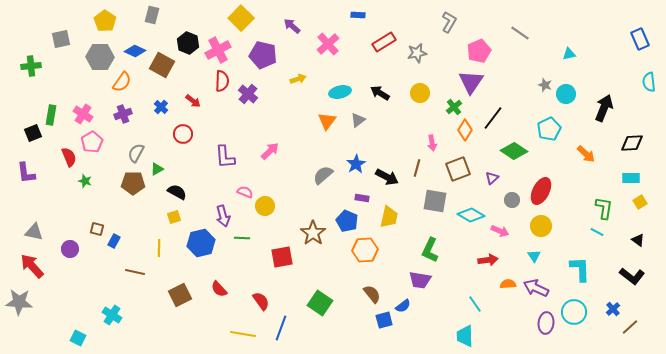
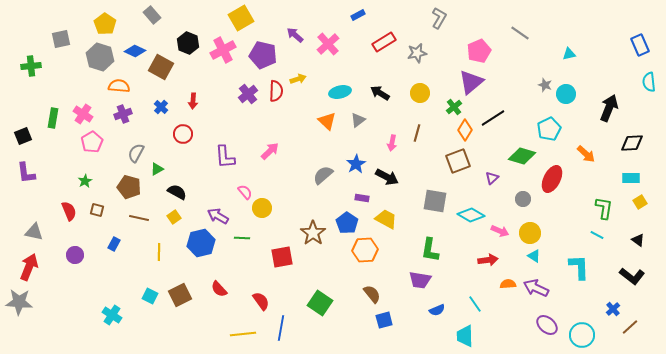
gray rectangle at (152, 15): rotated 54 degrees counterclockwise
blue rectangle at (358, 15): rotated 32 degrees counterclockwise
yellow square at (241, 18): rotated 15 degrees clockwise
yellow pentagon at (105, 21): moved 3 px down
gray L-shape at (449, 22): moved 10 px left, 4 px up
purple arrow at (292, 26): moved 3 px right, 9 px down
blue rectangle at (640, 39): moved 6 px down
pink cross at (218, 50): moved 5 px right
gray hexagon at (100, 57): rotated 16 degrees clockwise
brown square at (162, 65): moved 1 px left, 2 px down
red semicircle at (222, 81): moved 54 px right, 10 px down
orange semicircle at (122, 82): moved 3 px left, 4 px down; rotated 120 degrees counterclockwise
purple triangle at (471, 82): rotated 16 degrees clockwise
purple cross at (248, 94): rotated 12 degrees clockwise
red arrow at (193, 101): rotated 56 degrees clockwise
black arrow at (604, 108): moved 5 px right
green rectangle at (51, 115): moved 2 px right, 3 px down
black line at (493, 118): rotated 20 degrees clockwise
orange triangle at (327, 121): rotated 24 degrees counterclockwise
black square at (33, 133): moved 10 px left, 3 px down
pink arrow at (432, 143): moved 40 px left; rotated 21 degrees clockwise
green diamond at (514, 151): moved 8 px right, 5 px down; rotated 16 degrees counterclockwise
red semicircle at (69, 157): moved 54 px down
brown line at (417, 168): moved 35 px up
brown square at (458, 169): moved 8 px up
green star at (85, 181): rotated 24 degrees clockwise
brown pentagon at (133, 183): moved 4 px left, 4 px down; rotated 15 degrees clockwise
red ellipse at (541, 191): moved 11 px right, 12 px up
pink semicircle at (245, 192): rotated 28 degrees clockwise
gray circle at (512, 200): moved 11 px right, 1 px up
yellow circle at (265, 206): moved 3 px left, 2 px down
purple arrow at (223, 216): moved 5 px left; rotated 135 degrees clockwise
yellow square at (174, 217): rotated 16 degrees counterclockwise
yellow trapezoid at (389, 217): moved 3 px left, 2 px down; rotated 75 degrees counterclockwise
blue pentagon at (347, 221): moved 2 px down; rotated 10 degrees clockwise
yellow circle at (541, 226): moved 11 px left, 7 px down
brown square at (97, 229): moved 19 px up
cyan line at (597, 232): moved 3 px down
blue rectangle at (114, 241): moved 3 px down
yellow line at (159, 248): moved 4 px down
purple circle at (70, 249): moved 5 px right, 6 px down
green L-shape at (430, 250): rotated 15 degrees counterclockwise
cyan triangle at (534, 256): rotated 24 degrees counterclockwise
red arrow at (32, 266): moved 3 px left, 1 px down; rotated 64 degrees clockwise
cyan L-shape at (580, 269): moved 1 px left, 2 px up
brown line at (135, 272): moved 4 px right, 54 px up
blue semicircle at (403, 306): moved 34 px right, 4 px down; rotated 14 degrees clockwise
cyan circle at (574, 312): moved 8 px right, 23 px down
purple ellipse at (546, 323): moved 1 px right, 2 px down; rotated 55 degrees counterclockwise
blue line at (281, 328): rotated 10 degrees counterclockwise
yellow line at (243, 334): rotated 15 degrees counterclockwise
cyan square at (78, 338): moved 72 px right, 42 px up
